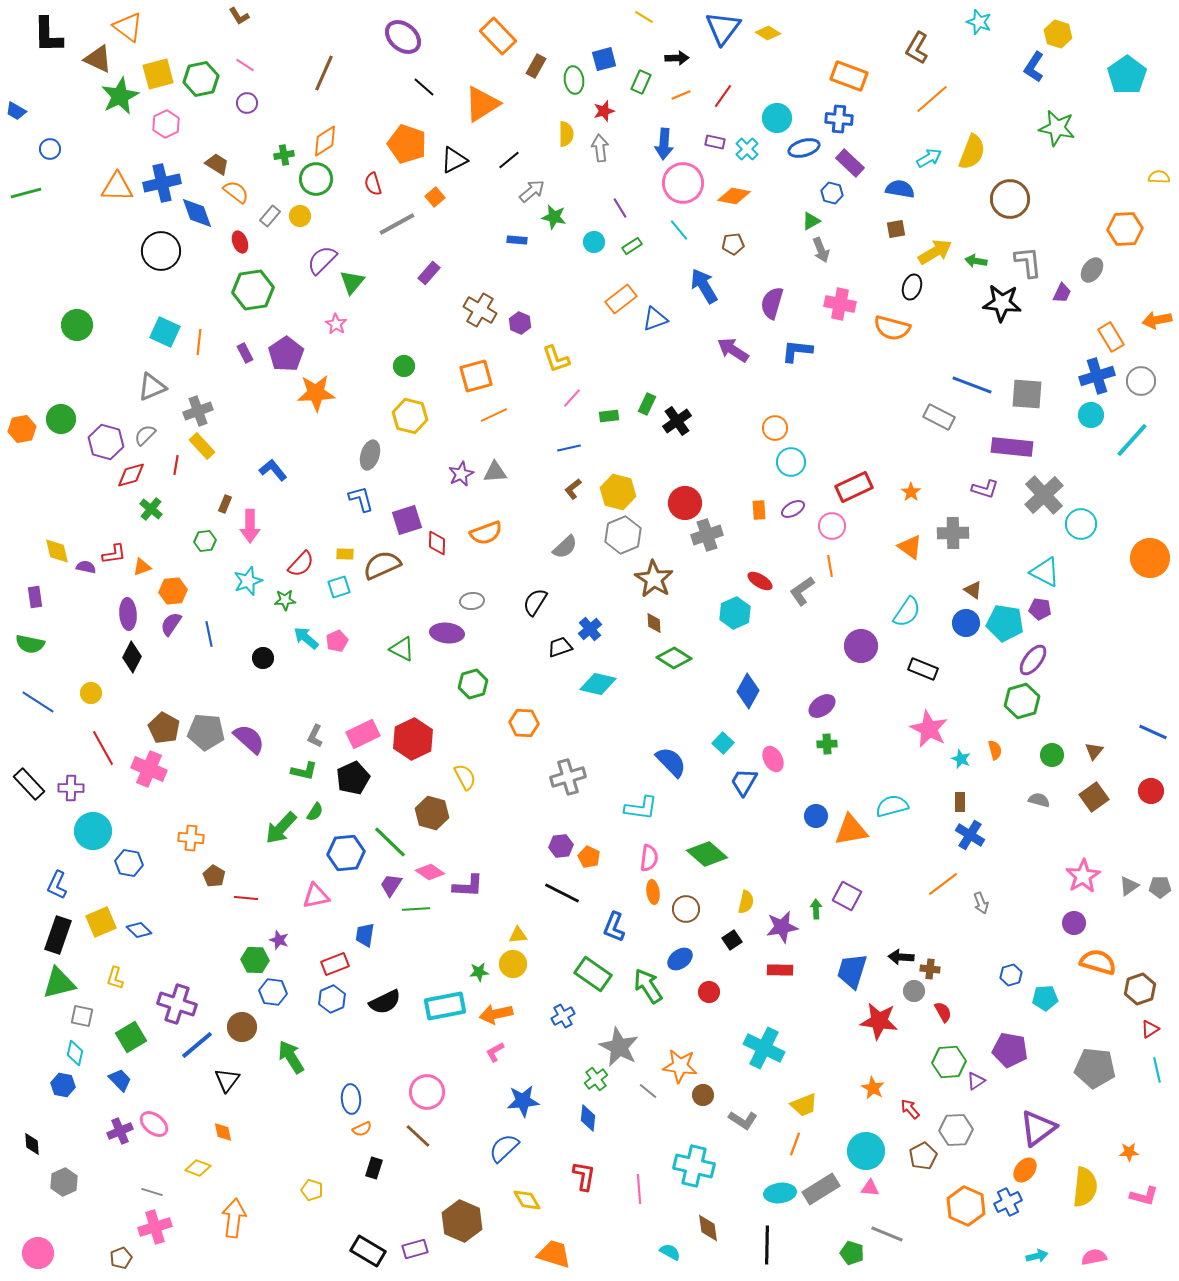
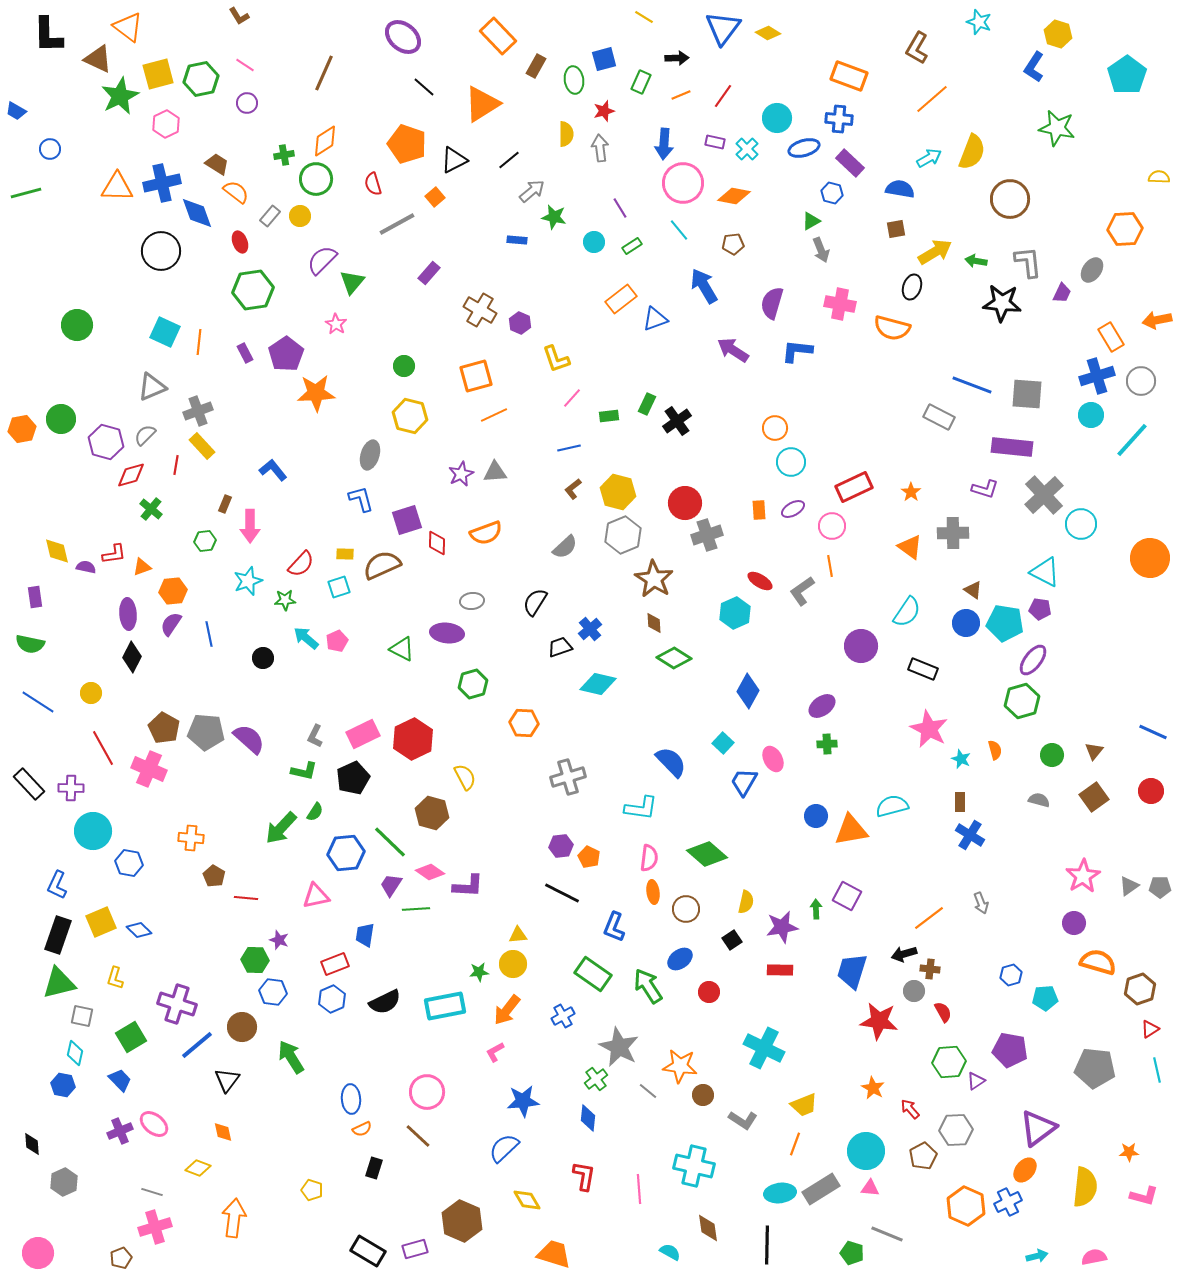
orange line at (943, 884): moved 14 px left, 34 px down
black arrow at (901, 957): moved 3 px right, 3 px up; rotated 20 degrees counterclockwise
orange arrow at (496, 1014): moved 11 px right, 4 px up; rotated 40 degrees counterclockwise
